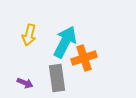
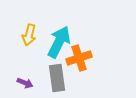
cyan arrow: moved 6 px left
orange cross: moved 5 px left
